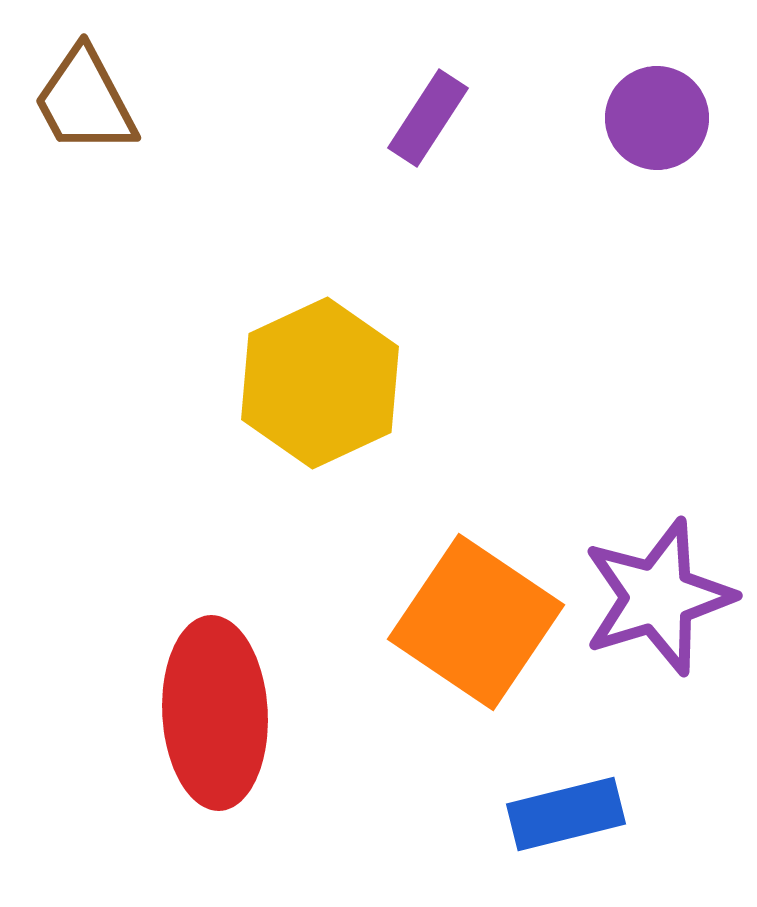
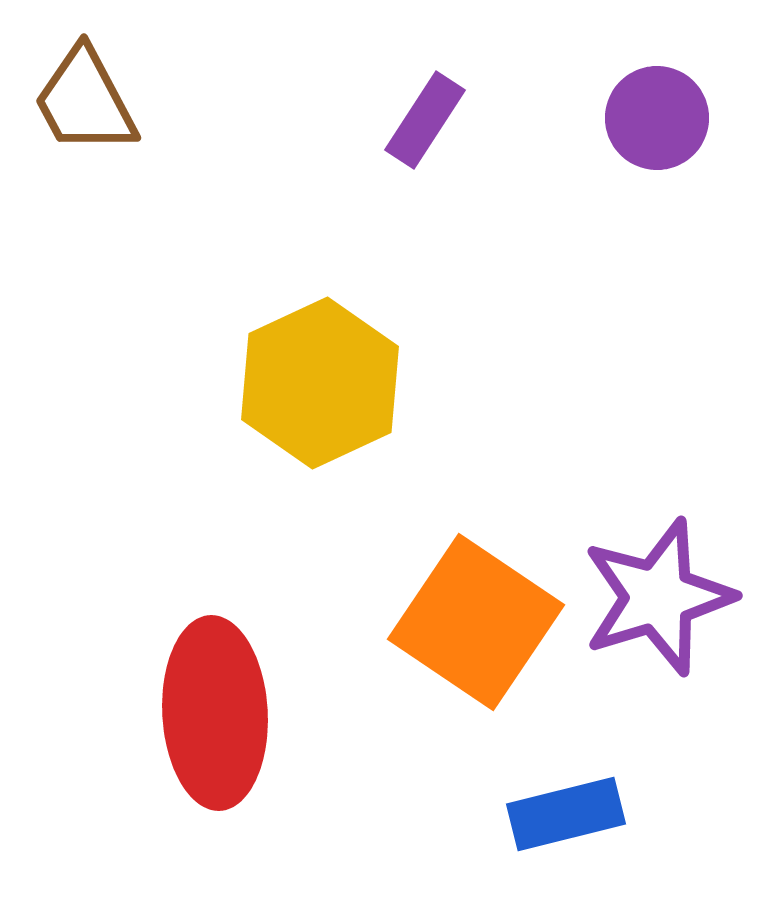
purple rectangle: moved 3 px left, 2 px down
